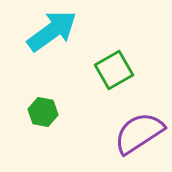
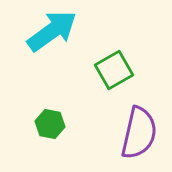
green hexagon: moved 7 px right, 12 px down
purple semicircle: rotated 136 degrees clockwise
